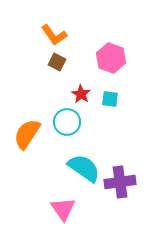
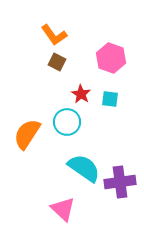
pink triangle: rotated 12 degrees counterclockwise
